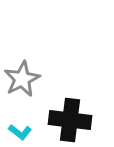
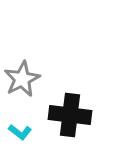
black cross: moved 5 px up
